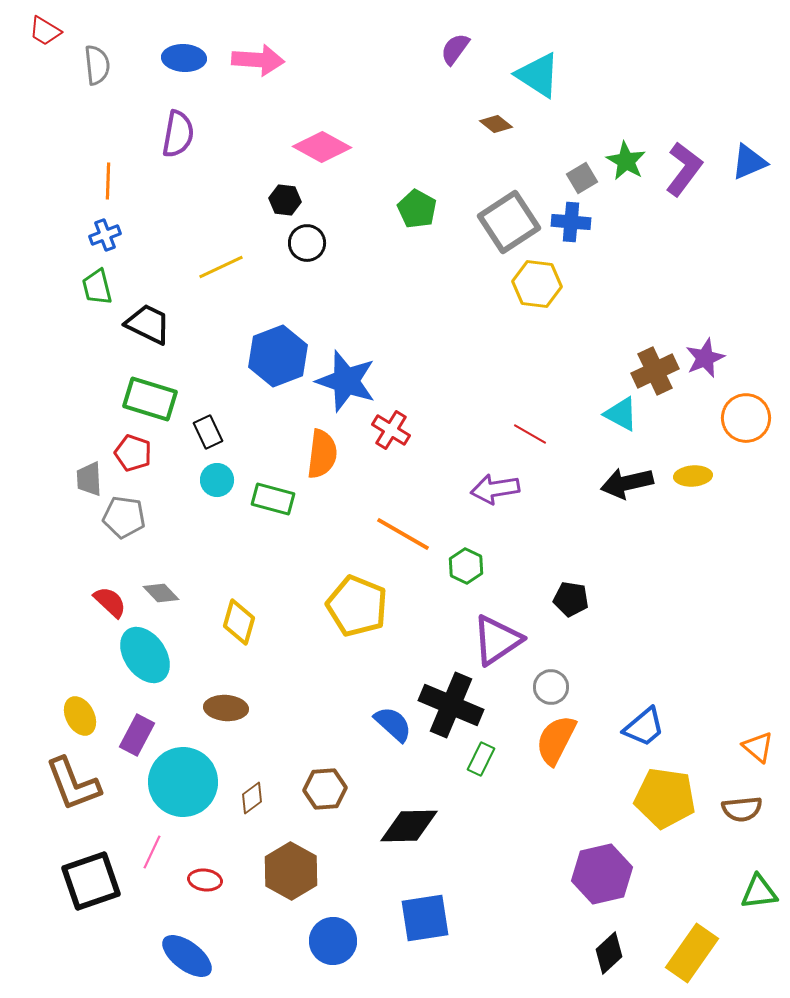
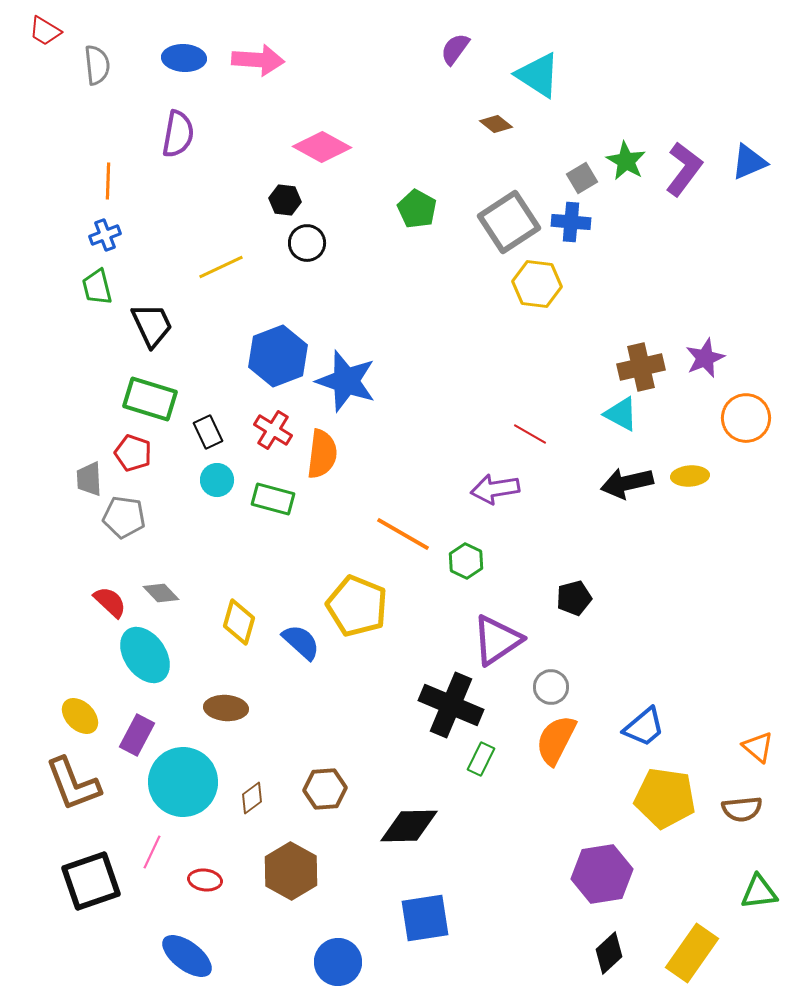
black trapezoid at (148, 324): moved 4 px right, 1 px down; rotated 39 degrees clockwise
brown cross at (655, 371): moved 14 px left, 4 px up; rotated 12 degrees clockwise
red cross at (391, 430): moved 118 px left
yellow ellipse at (693, 476): moved 3 px left
green hexagon at (466, 566): moved 5 px up
black pentagon at (571, 599): moved 3 px right, 1 px up; rotated 24 degrees counterclockwise
yellow ellipse at (80, 716): rotated 18 degrees counterclockwise
blue semicircle at (393, 724): moved 92 px left, 82 px up
purple hexagon at (602, 874): rotated 4 degrees clockwise
blue circle at (333, 941): moved 5 px right, 21 px down
